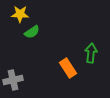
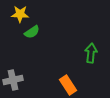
orange rectangle: moved 17 px down
